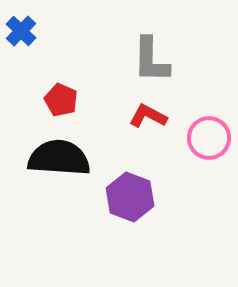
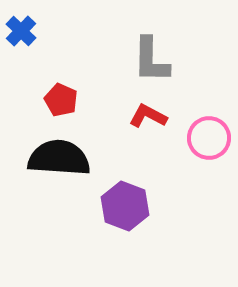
purple hexagon: moved 5 px left, 9 px down
